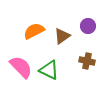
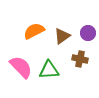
purple circle: moved 7 px down
brown cross: moved 7 px left, 2 px up
green triangle: rotated 30 degrees counterclockwise
